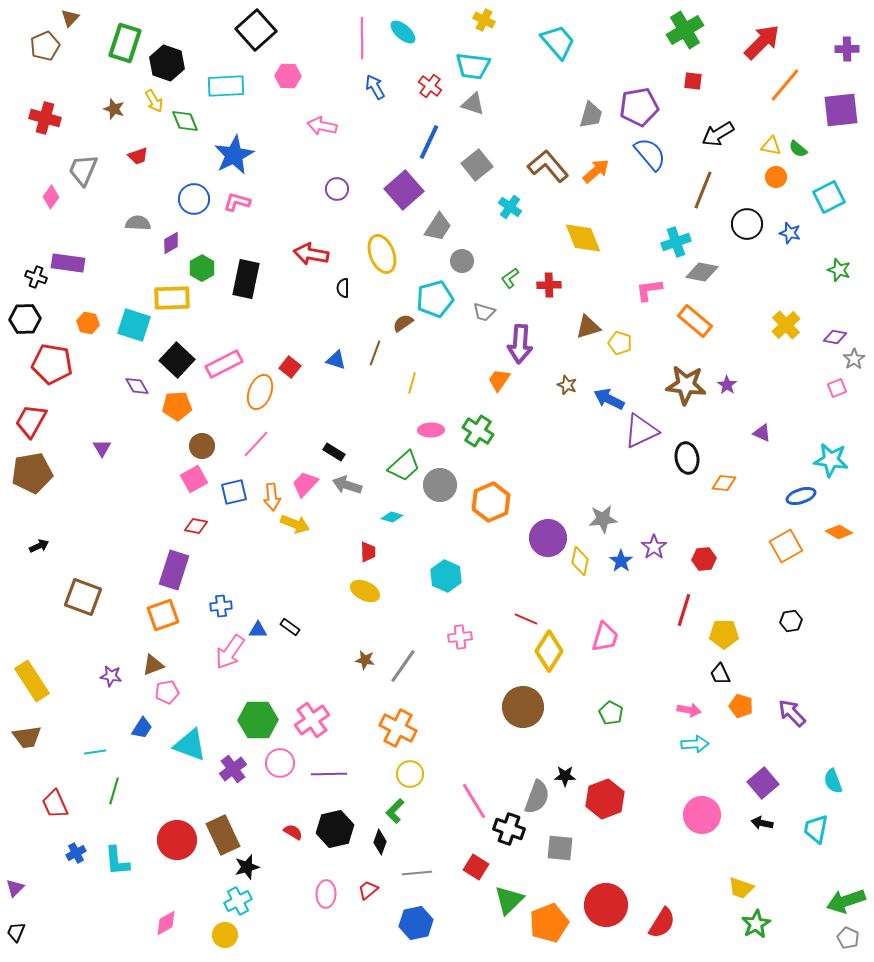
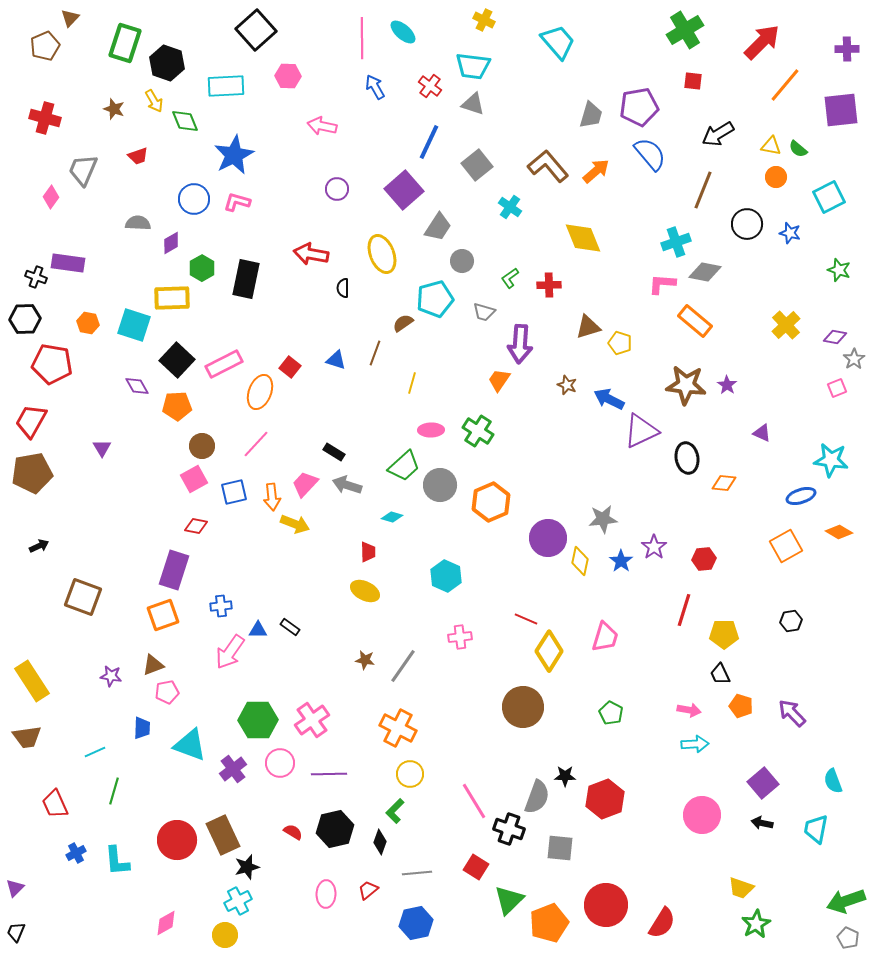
gray diamond at (702, 272): moved 3 px right
pink L-shape at (649, 290): moved 13 px right, 6 px up; rotated 12 degrees clockwise
blue trapezoid at (142, 728): rotated 30 degrees counterclockwise
cyan line at (95, 752): rotated 15 degrees counterclockwise
